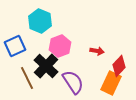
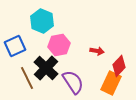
cyan hexagon: moved 2 px right
pink hexagon: moved 1 px left, 1 px up; rotated 10 degrees clockwise
black cross: moved 2 px down
